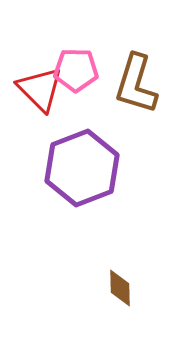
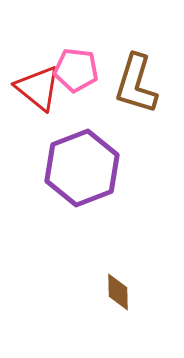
pink pentagon: rotated 6 degrees clockwise
red triangle: moved 2 px left, 1 px up; rotated 6 degrees counterclockwise
brown diamond: moved 2 px left, 4 px down
